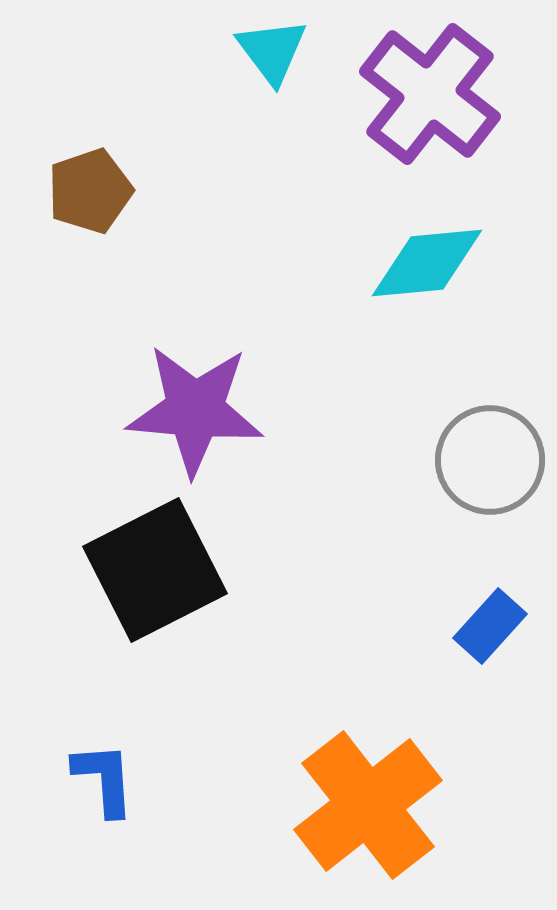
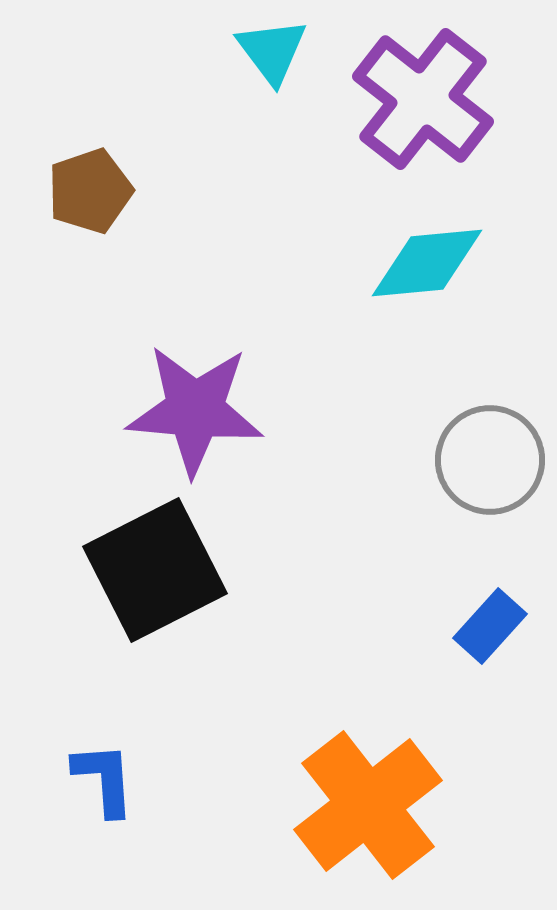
purple cross: moved 7 px left, 5 px down
